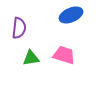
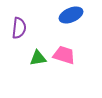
green triangle: moved 7 px right
